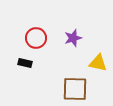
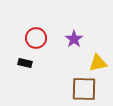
purple star: moved 1 px right, 1 px down; rotated 18 degrees counterclockwise
yellow triangle: rotated 24 degrees counterclockwise
brown square: moved 9 px right
